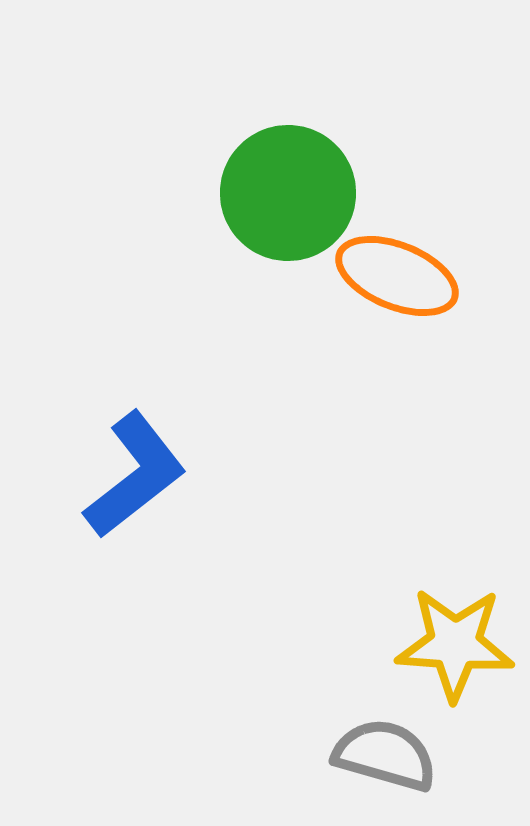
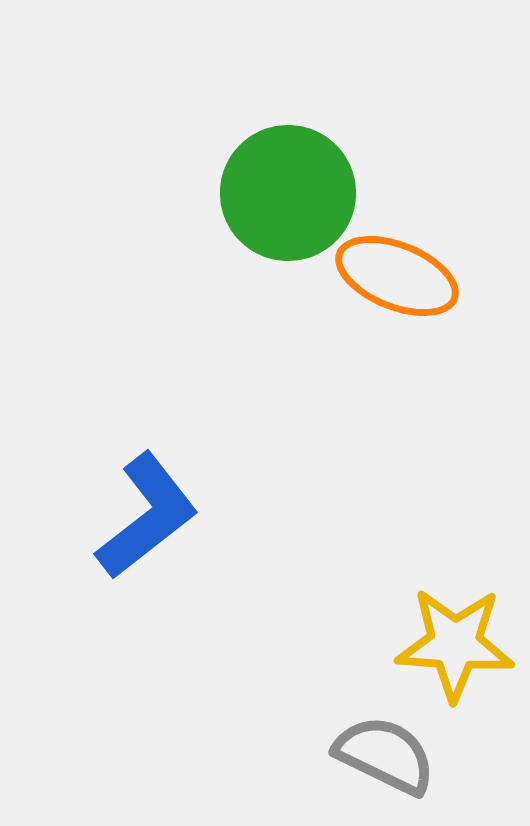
blue L-shape: moved 12 px right, 41 px down
gray semicircle: rotated 10 degrees clockwise
